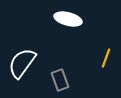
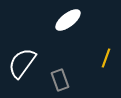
white ellipse: moved 1 px down; rotated 52 degrees counterclockwise
